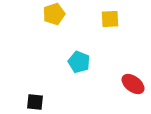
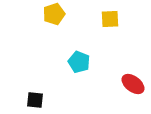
black square: moved 2 px up
